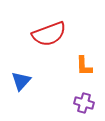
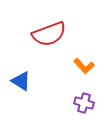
orange L-shape: rotated 40 degrees counterclockwise
blue triangle: rotated 40 degrees counterclockwise
